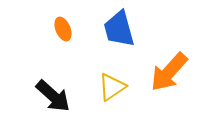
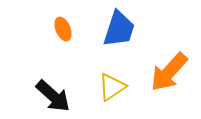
blue trapezoid: rotated 147 degrees counterclockwise
